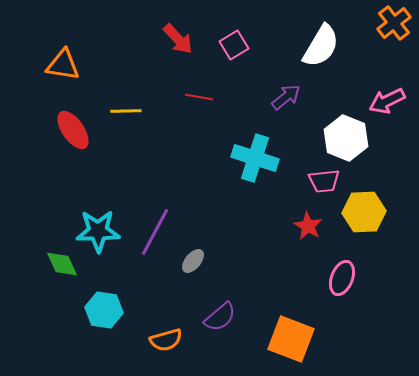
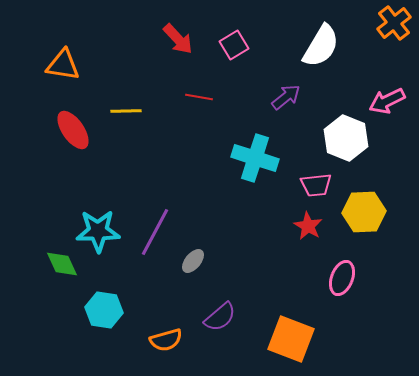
pink trapezoid: moved 8 px left, 4 px down
